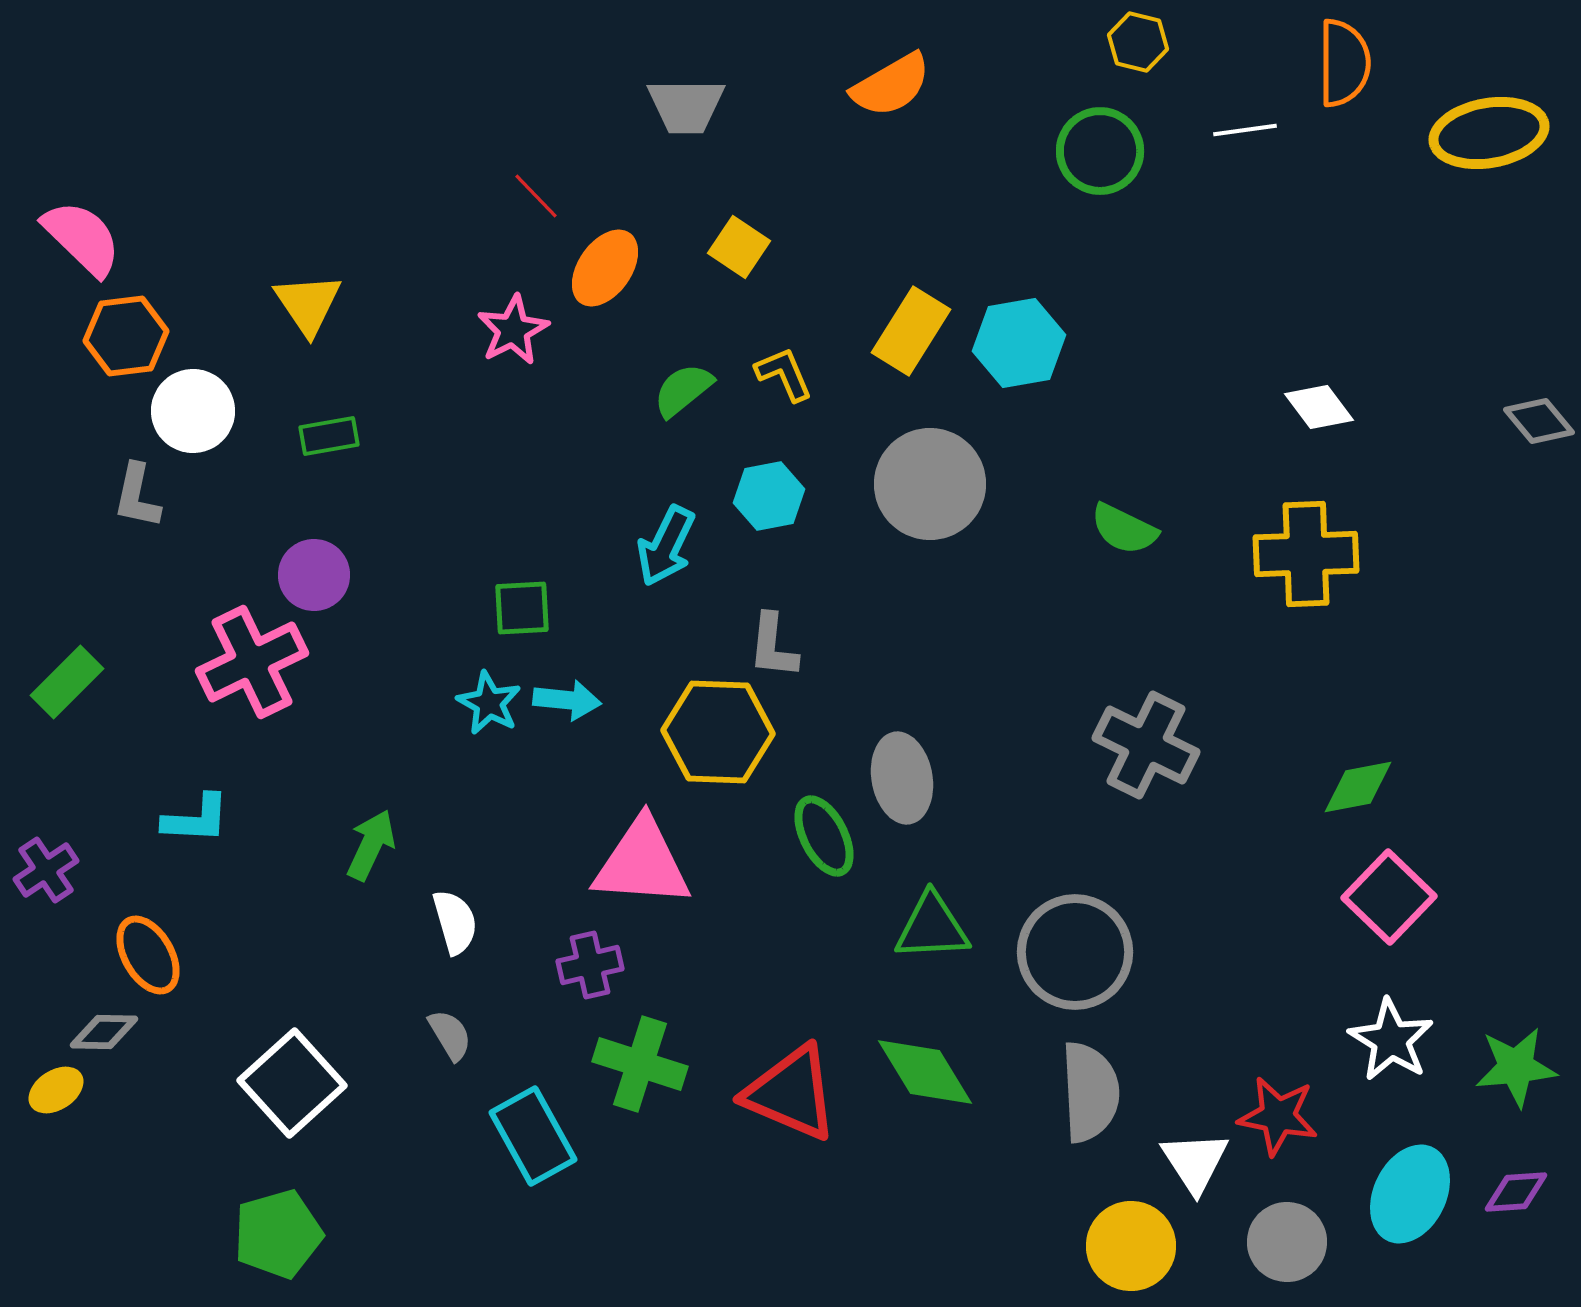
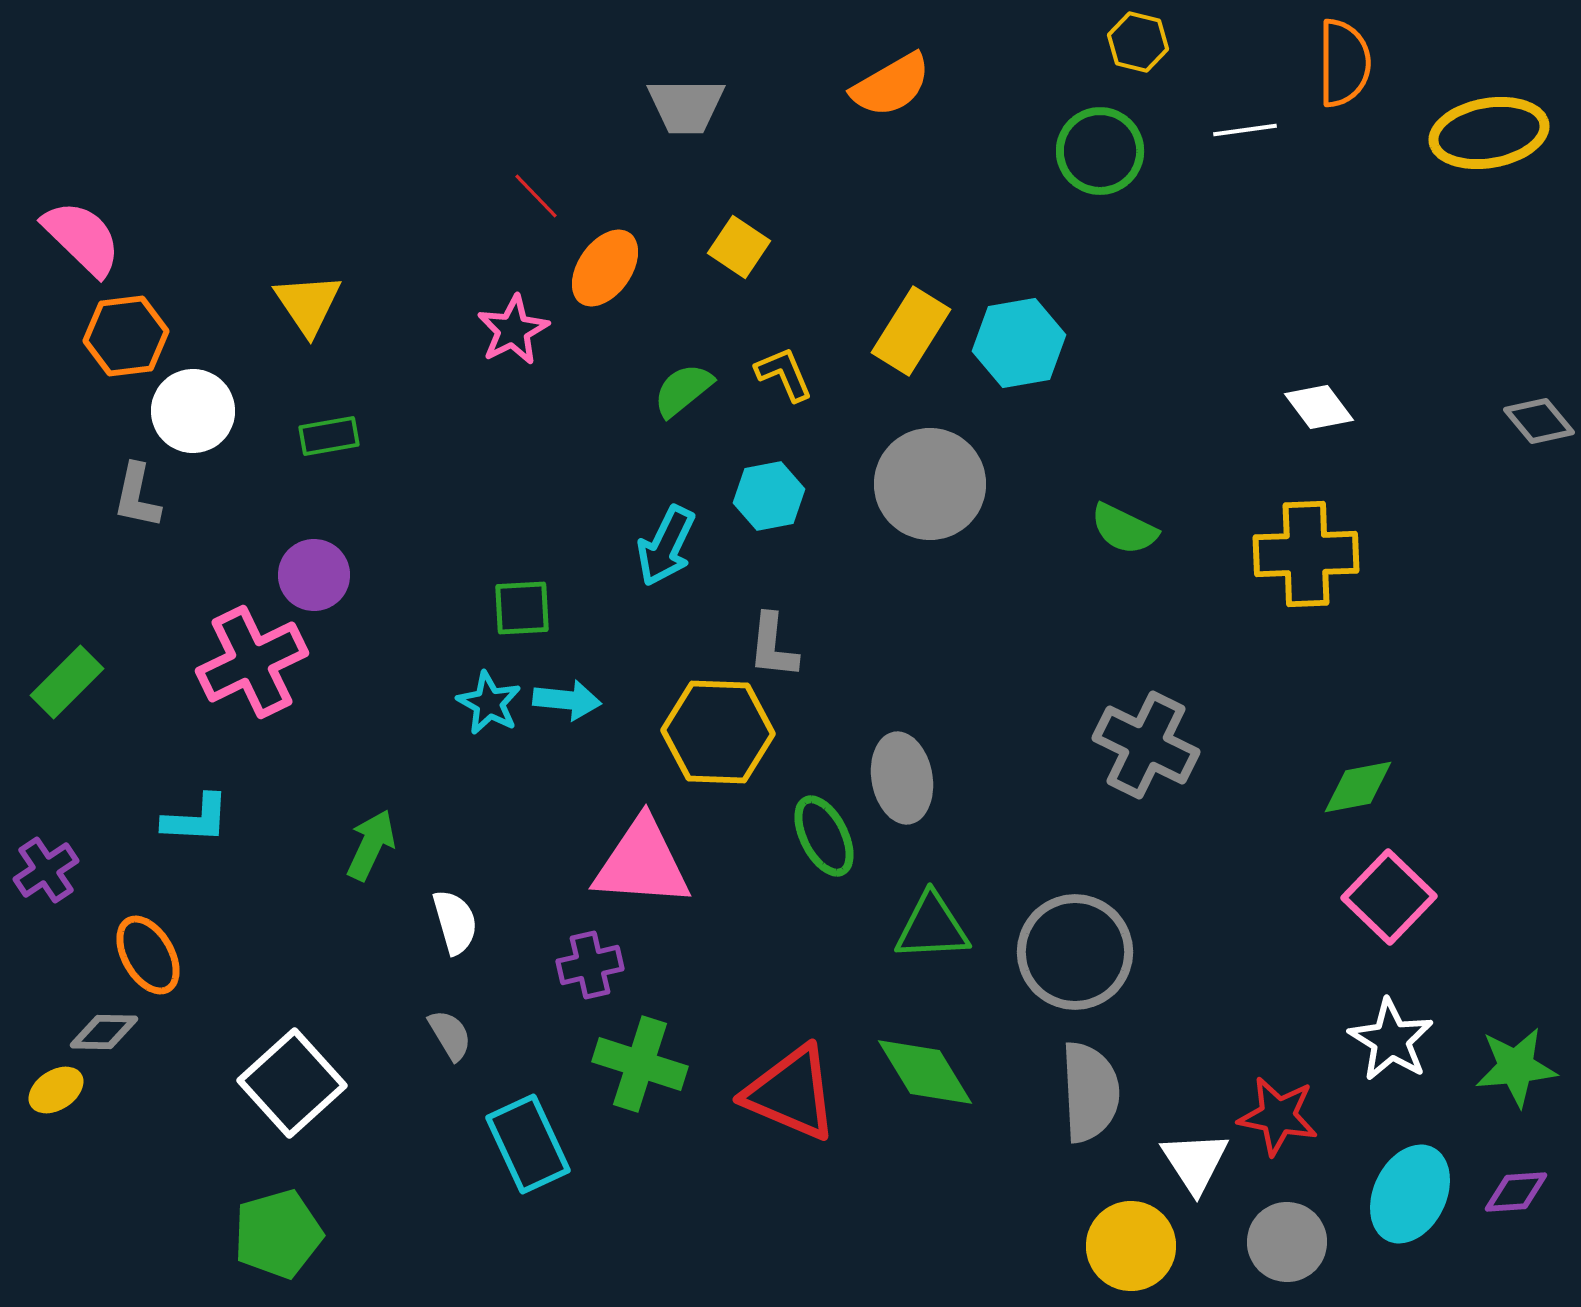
cyan rectangle at (533, 1136): moved 5 px left, 8 px down; rotated 4 degrees clockwise
